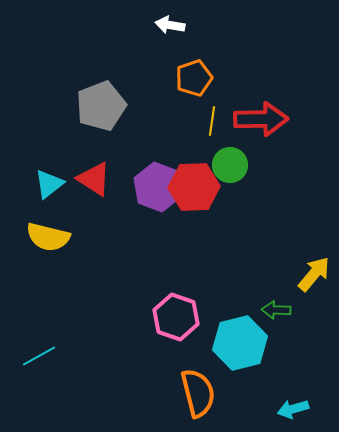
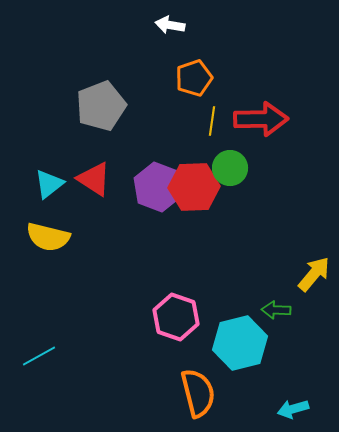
green circle: moved 3 px down
